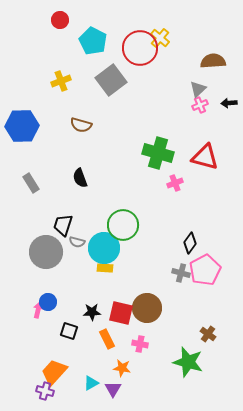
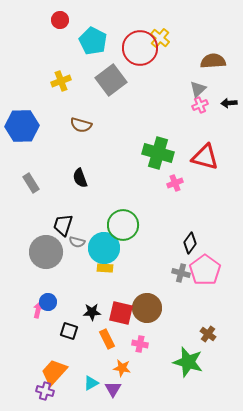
pink pentagon at (205, 270): rotated 8 degrees counterclockwise
